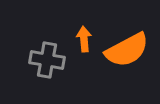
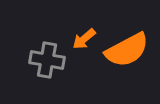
orange arrow: rotated 125 degrees counterclockwise
